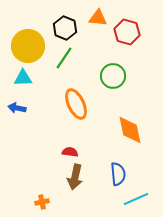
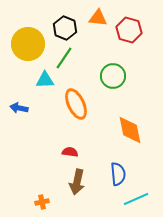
red hexagon: moved 2 px right, 2 px up
yellow circle: moved 2 px up
cyan triangle: moved 22 px right, 2 px down
blue arrow: moved 2 px right
brown arrow: moved 2 px right, 5 px down
